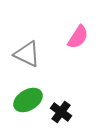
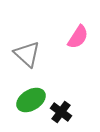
gray triangle: rotated 16 degrees clockwise
green ellipse: moved 3 px right
